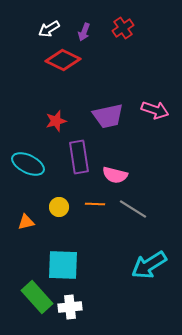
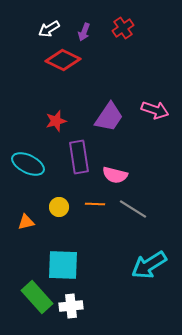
purple trapezoid: moved 1 px right, 1 px down; rotated 44 degrees counterclockwise
white cross: moved 1 px right, 1 px up
